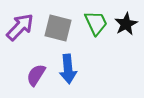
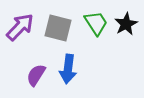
green trapezoid: rotated 8 degrees counterclockwise
blue arrow: rotated 12 degrees clockwise
